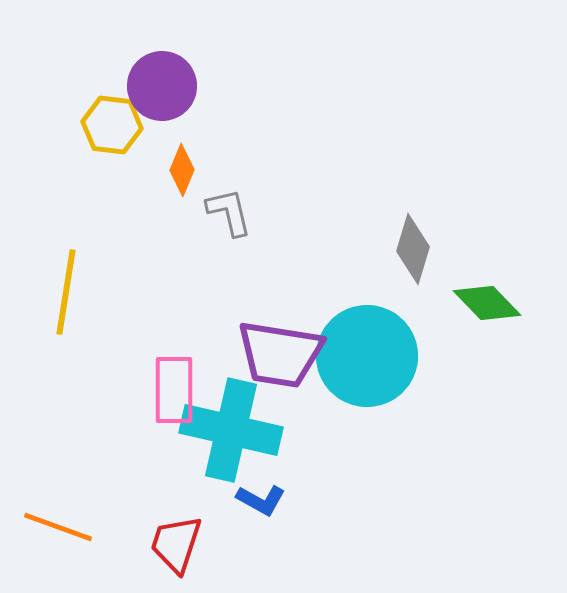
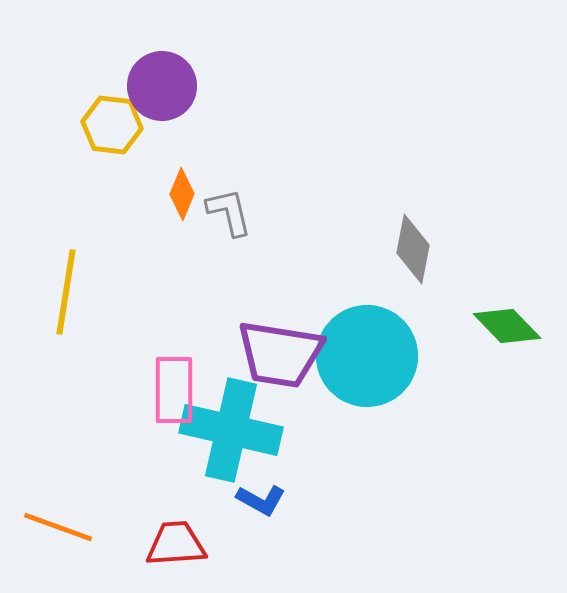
orange diamond: moved 24 px down
gray diamond: rotated 6 degrees counterclockwise
green diamond: moved 20 px right, 23 px down
red trapezoid: rotated 68 degrees clockwise
